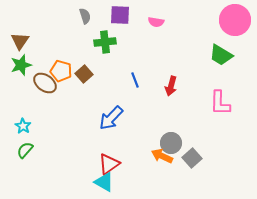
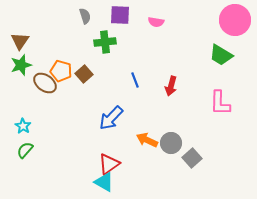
orange arrow: moved 15 px left, 16 px up
